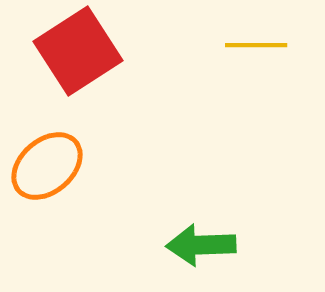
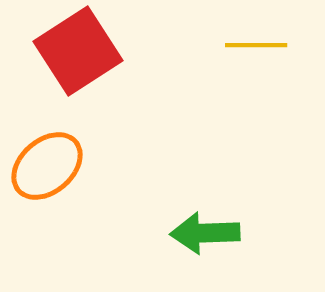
green arrow: moved 4 px right, 12 px up
